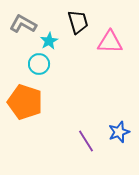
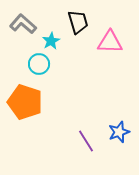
gray L-shape: rotated 12 degrees clockwise
cyan star: moved 2 px right
